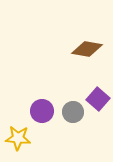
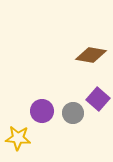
brown diamond: moved 4 px right, 6 px down
gray circle: moved 1 px down
